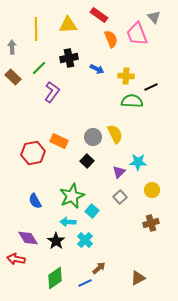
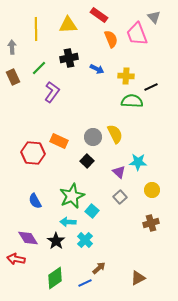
brown rectangle: rotated 21 degrees clockwise
red hexagon: rotated 15 degrees clockwise
purple triangle: rotated 32 degrees counterclockwise
